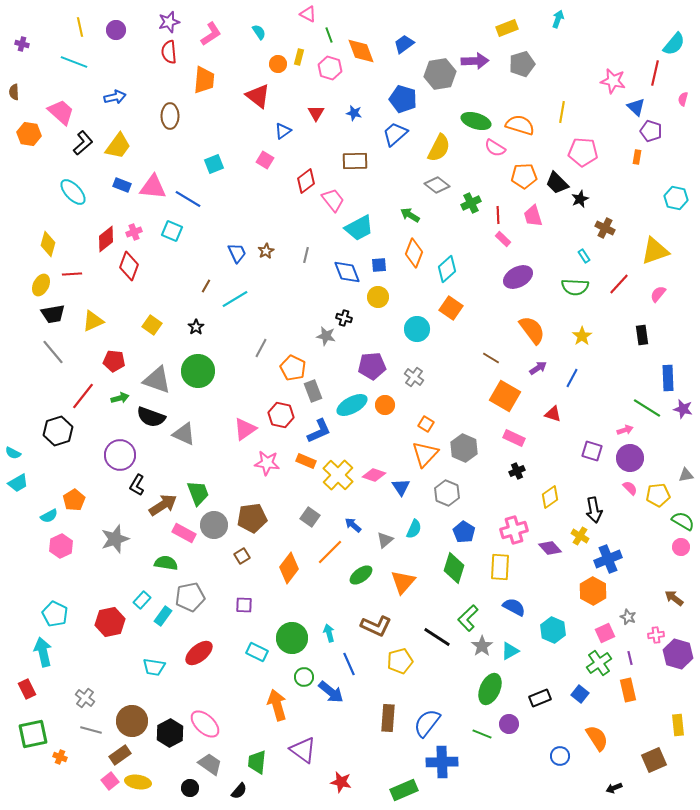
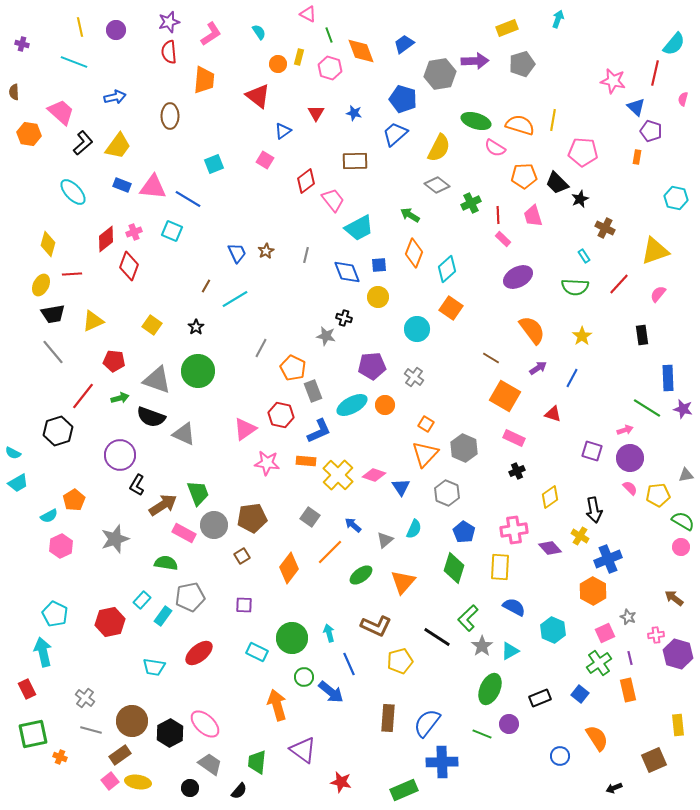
yellow line at (562, 112): moved 9 px left, 8 px down
orange rectangle at (306, 461): rotated 18 degrees counterclockwise
pink cross at (514, 530): rotated 8 degrees clockwise
